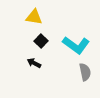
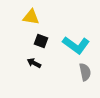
yellow triangle: moved 3 px left
black square: rotated 24 degrees counterclockwise
